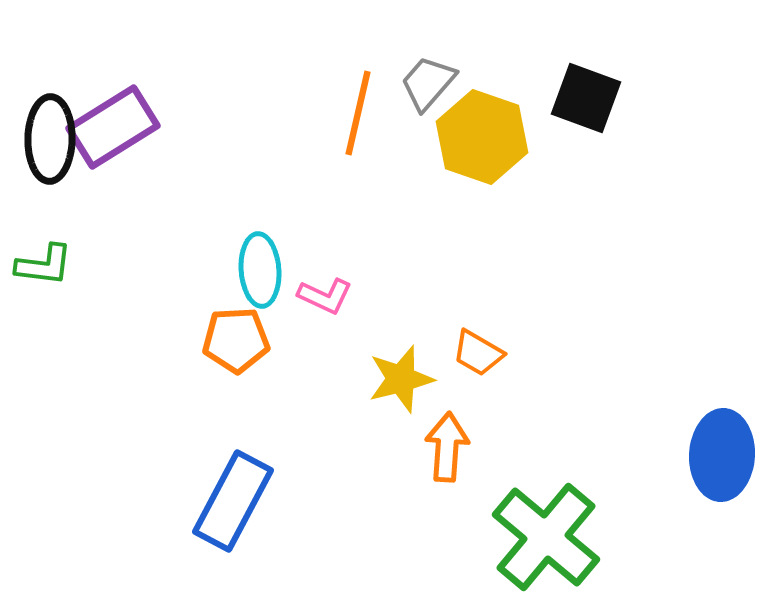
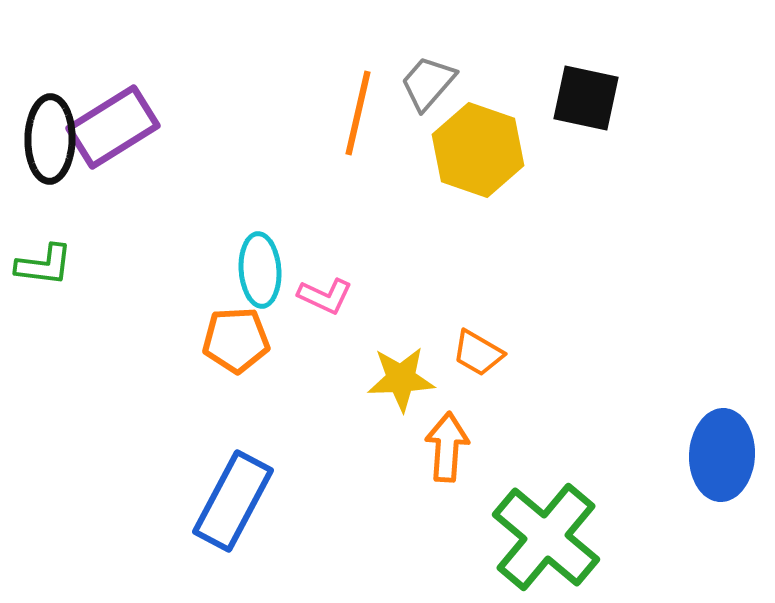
black square: rotated 8 degrees counterclockwise
yellow hexagon: moved 4 px left, 13 px down
yellow star: rotated 12 degrees clockwise
